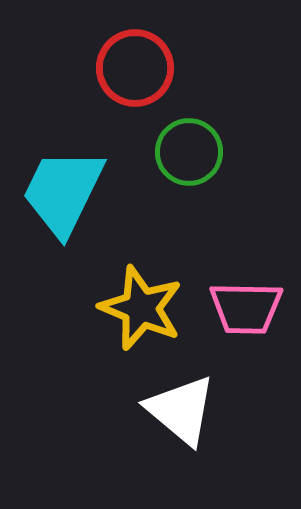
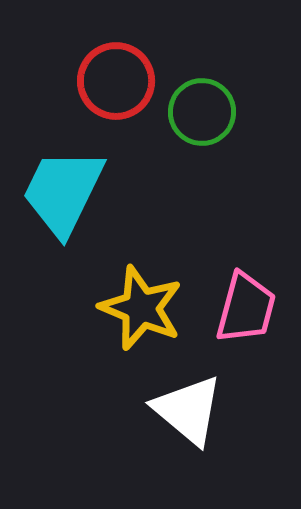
red circle: moved 19 px left, 13 px down
green circle: moved 13 px right, 40 px up
pink trapezoid: rotated 76 degrees counterclockwise
white triangle: moved 7 px right
